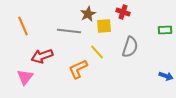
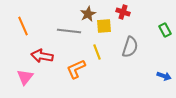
green rectangle: rotated 64 degrees clockwise
yellow line: rotated 21 degrees clockwise
red arrow: rotated 30 degrees clockwise
orange L-shape: moved 2 px left
blue arrow: moved 2 px left
